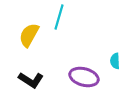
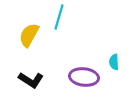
cyan semicircle: moved 1 px left, 1 px down
purple ellipse: rotated 8 degrees counterclockwise
